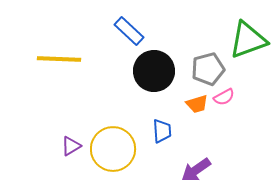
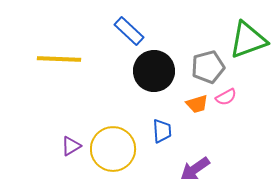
gray pentagon: moved 2 px up
pink semicircle: moved 2 px right
purple arrow: moved 1 px left, 1 px up
